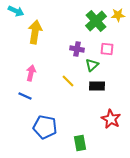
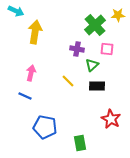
green cross: moved 1 px left, 4 px down
